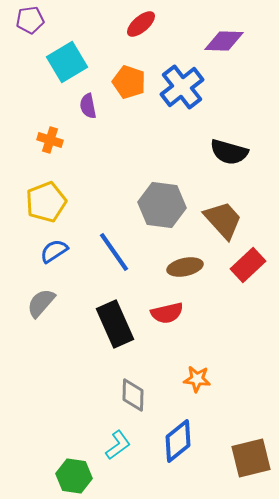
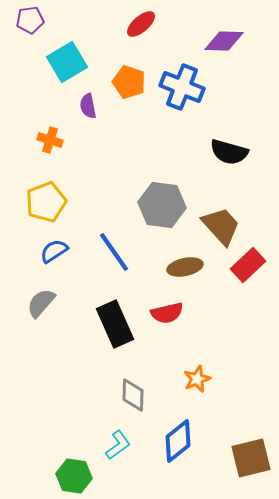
blue cross: rotated 30 degrees counterclockwise
brown trapezoid: moved 2 px left, 6 px down
orange star: rotated 28 degrees counterclockwise
